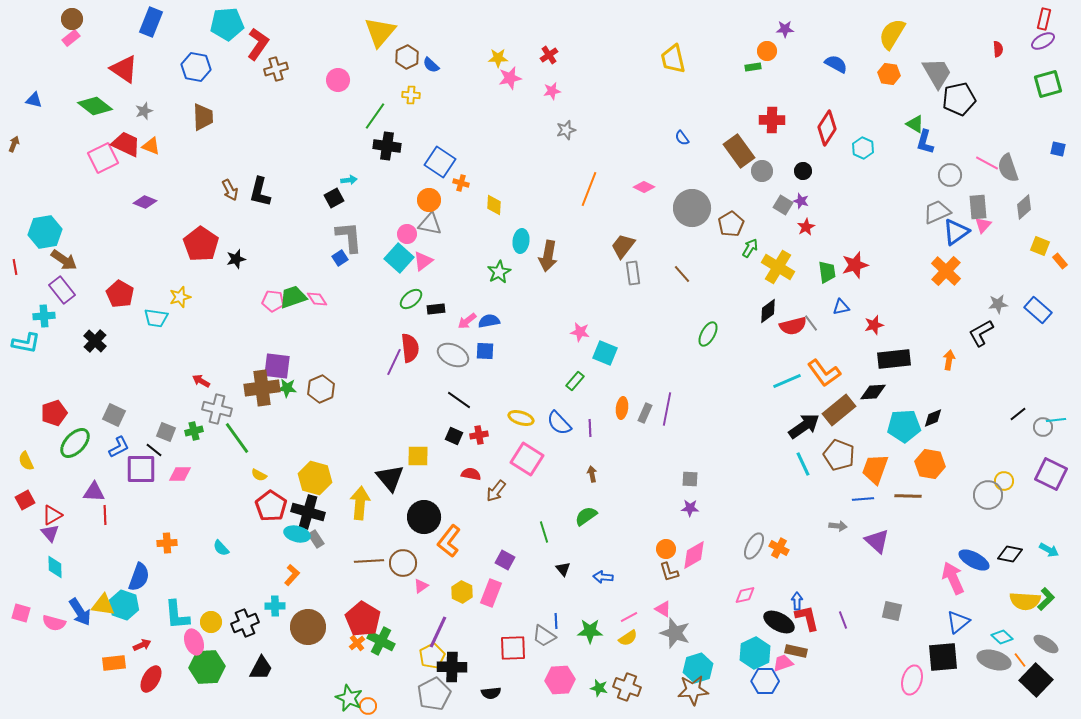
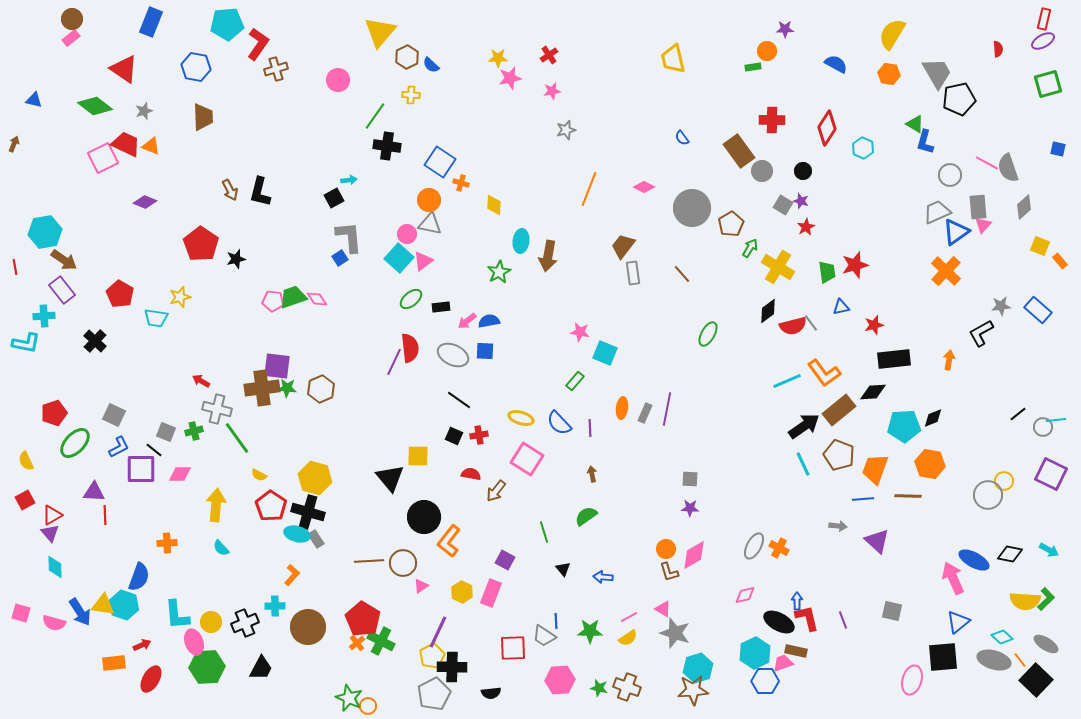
gray star at (998, 304): moved 3 px right, 2 px down
black rectangle at (436, 309): moved 5 px right, 2 px up
yellow arrow at (360, 503): moved 144 px left, 2 px down
